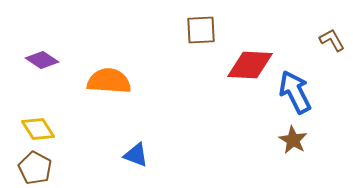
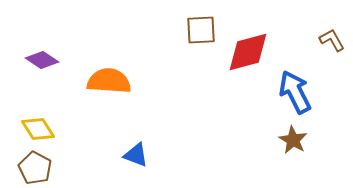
red diamond: moved 2 px left, 13 px up; rotated 18 degrees counterclockwise
